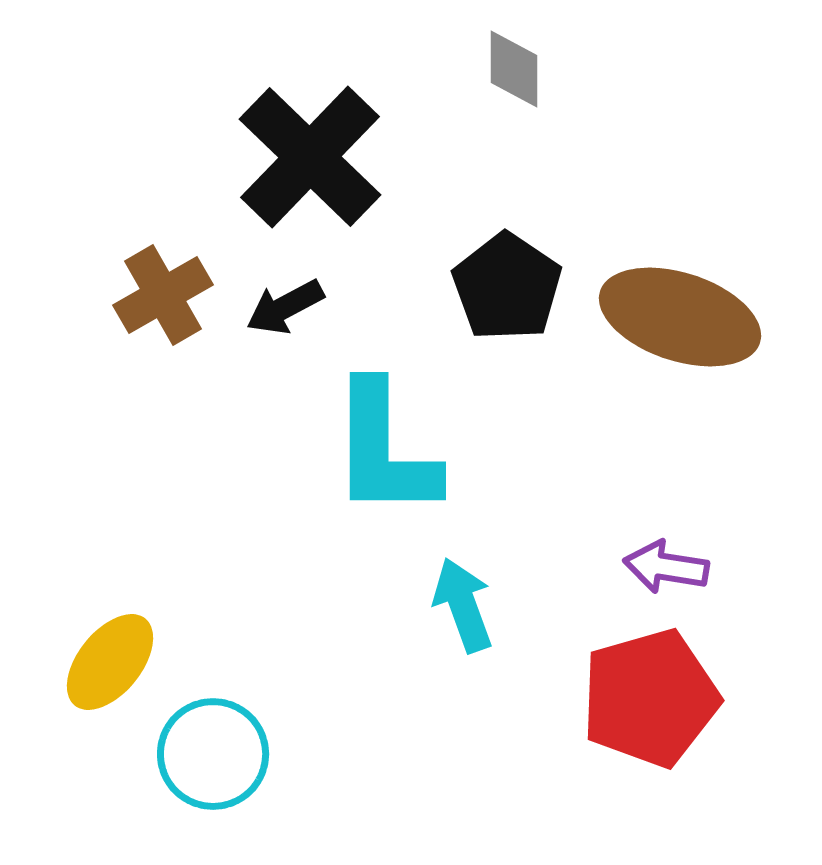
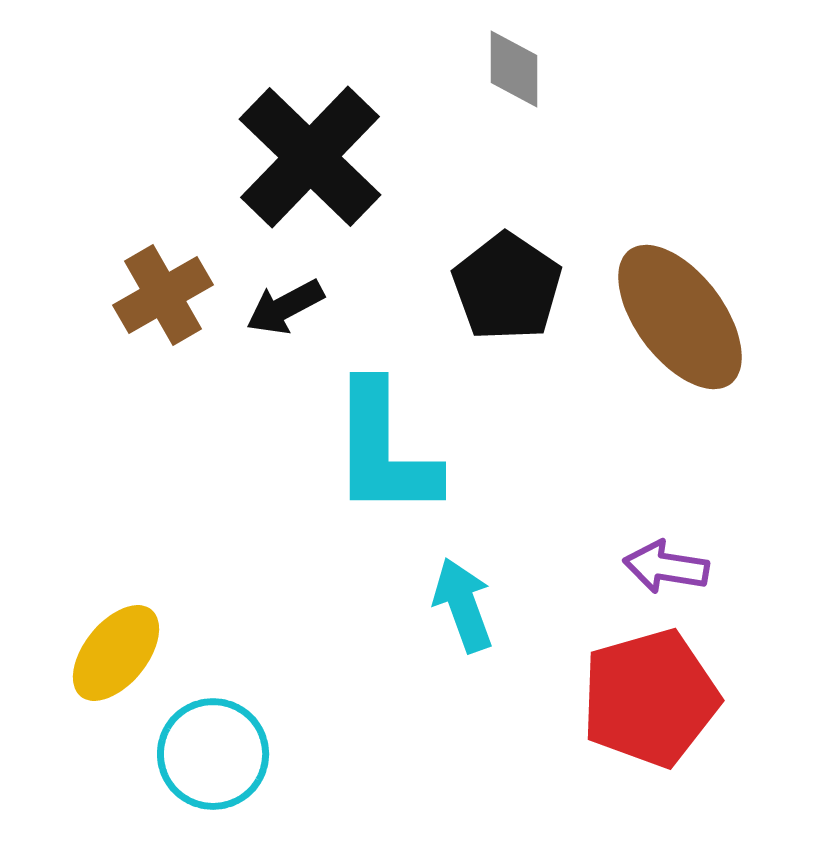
brown ellipse: rotated 35 degrees clockwise
yellow ellipse: moved 6 px right, 9 px up
